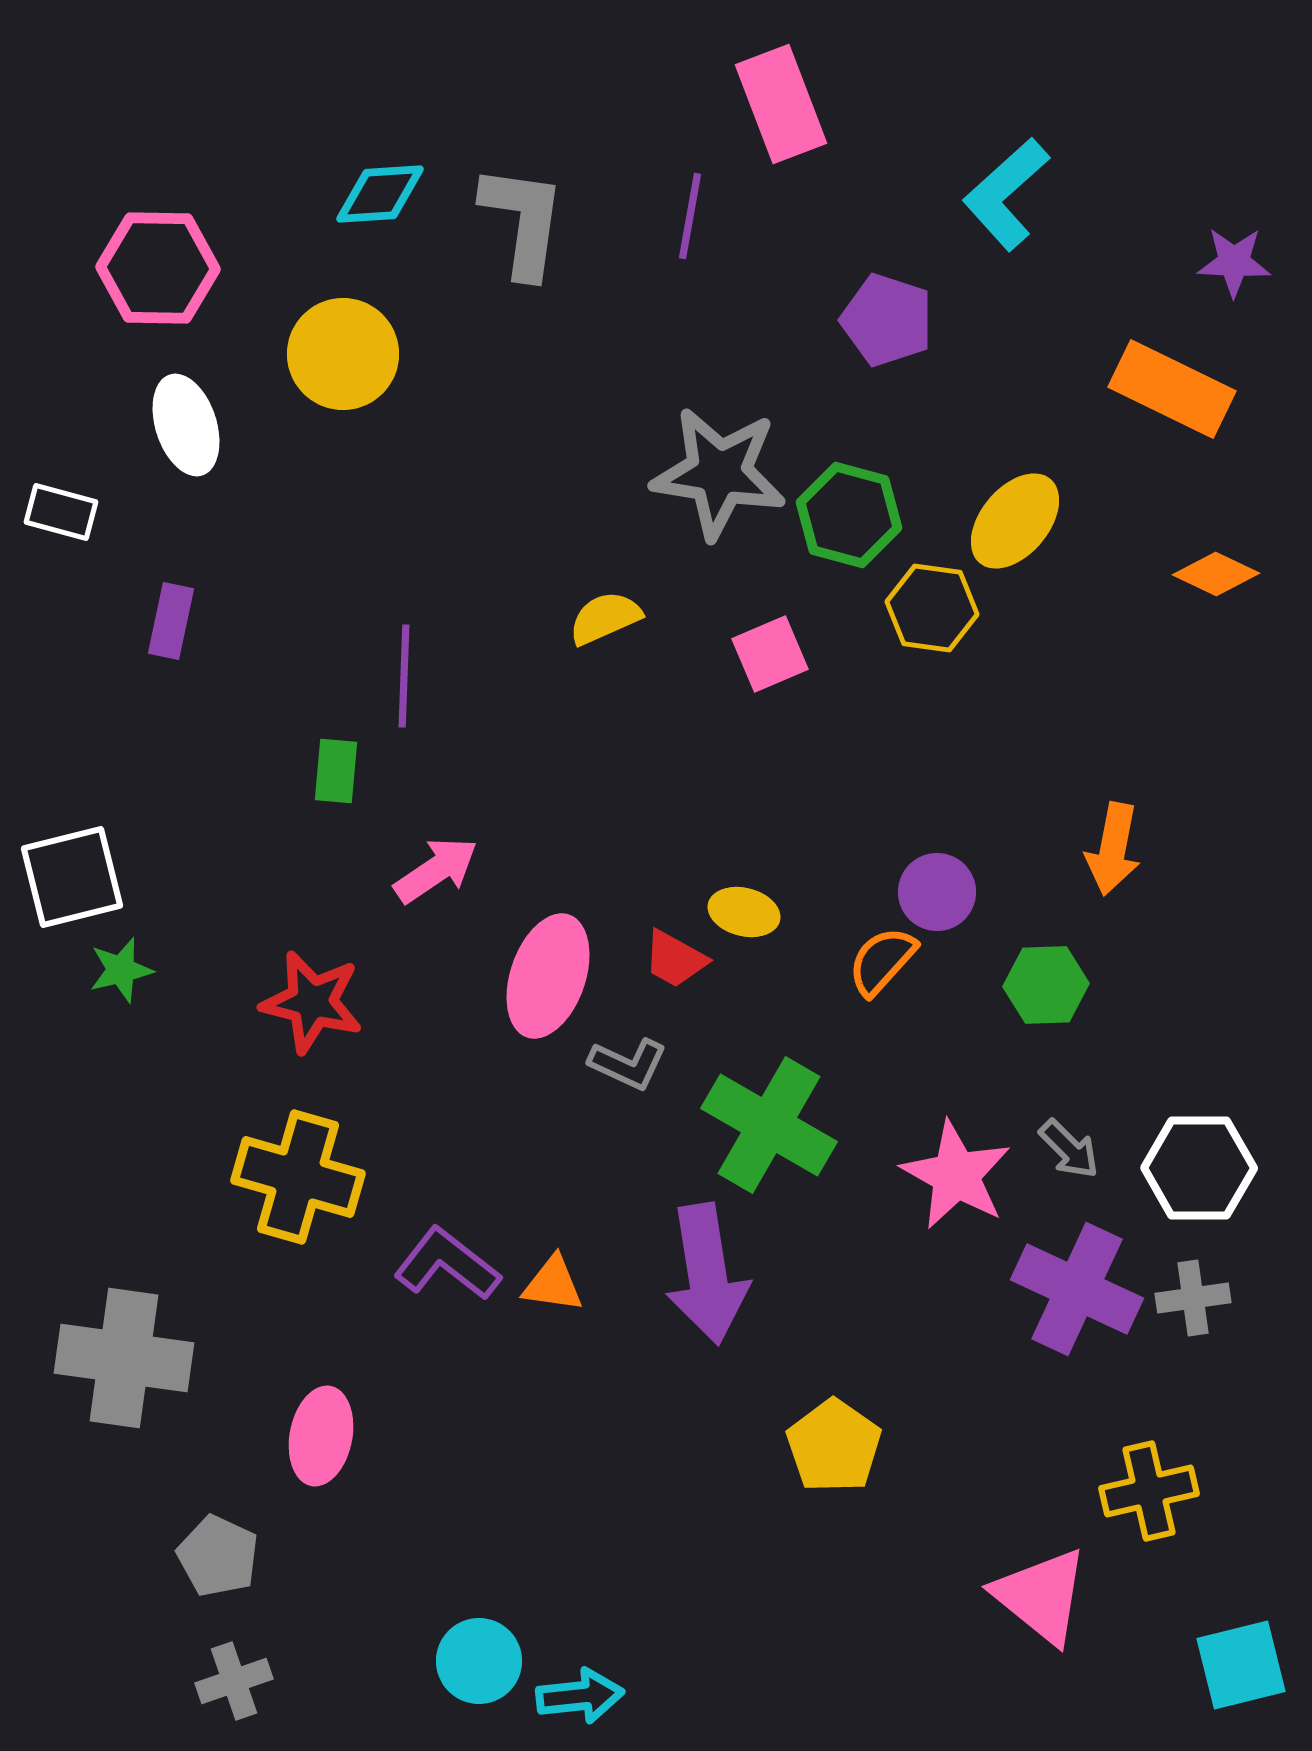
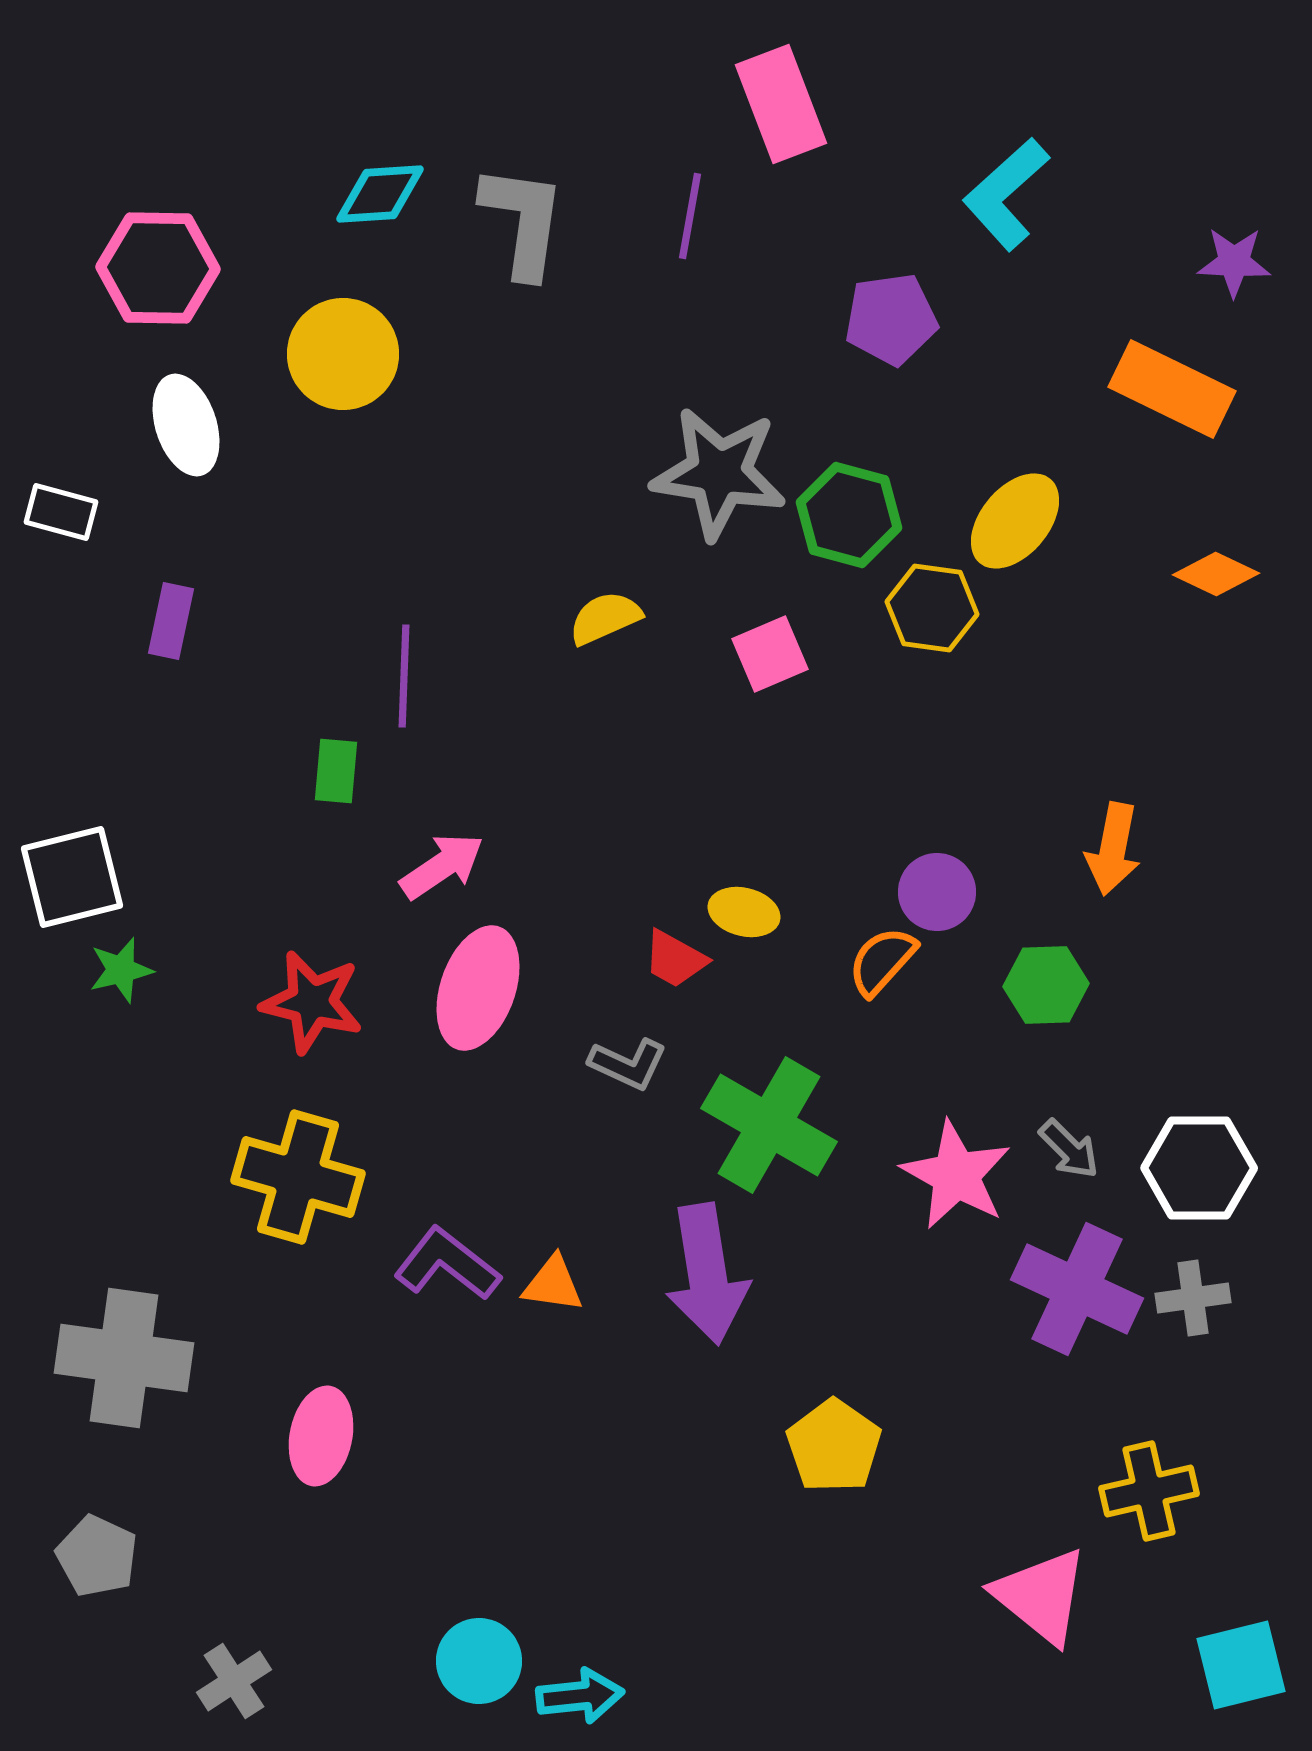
purple pentagon at (887, 320): moved 4 px right, 1 px up; rotated 26 degrees counterclockwise
pink arrow at (436, 870): moved 6 px right, 4 px up
pink ellipse at (548, 976): moved 70 px left, 12 px down
gray pentagon at (218, 1556): moved 121 px left
gray cross at (234, 1681): rotated 14 degrees counterclockwise
